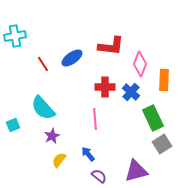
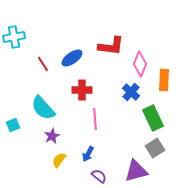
cyan cross: moved 1 px left, 1 px down
red cross: moved 23 px left, 3 px down
gray square: moved 7 px left, 4 px down
blue arrow: rotated 112 degrees counterclockwise
